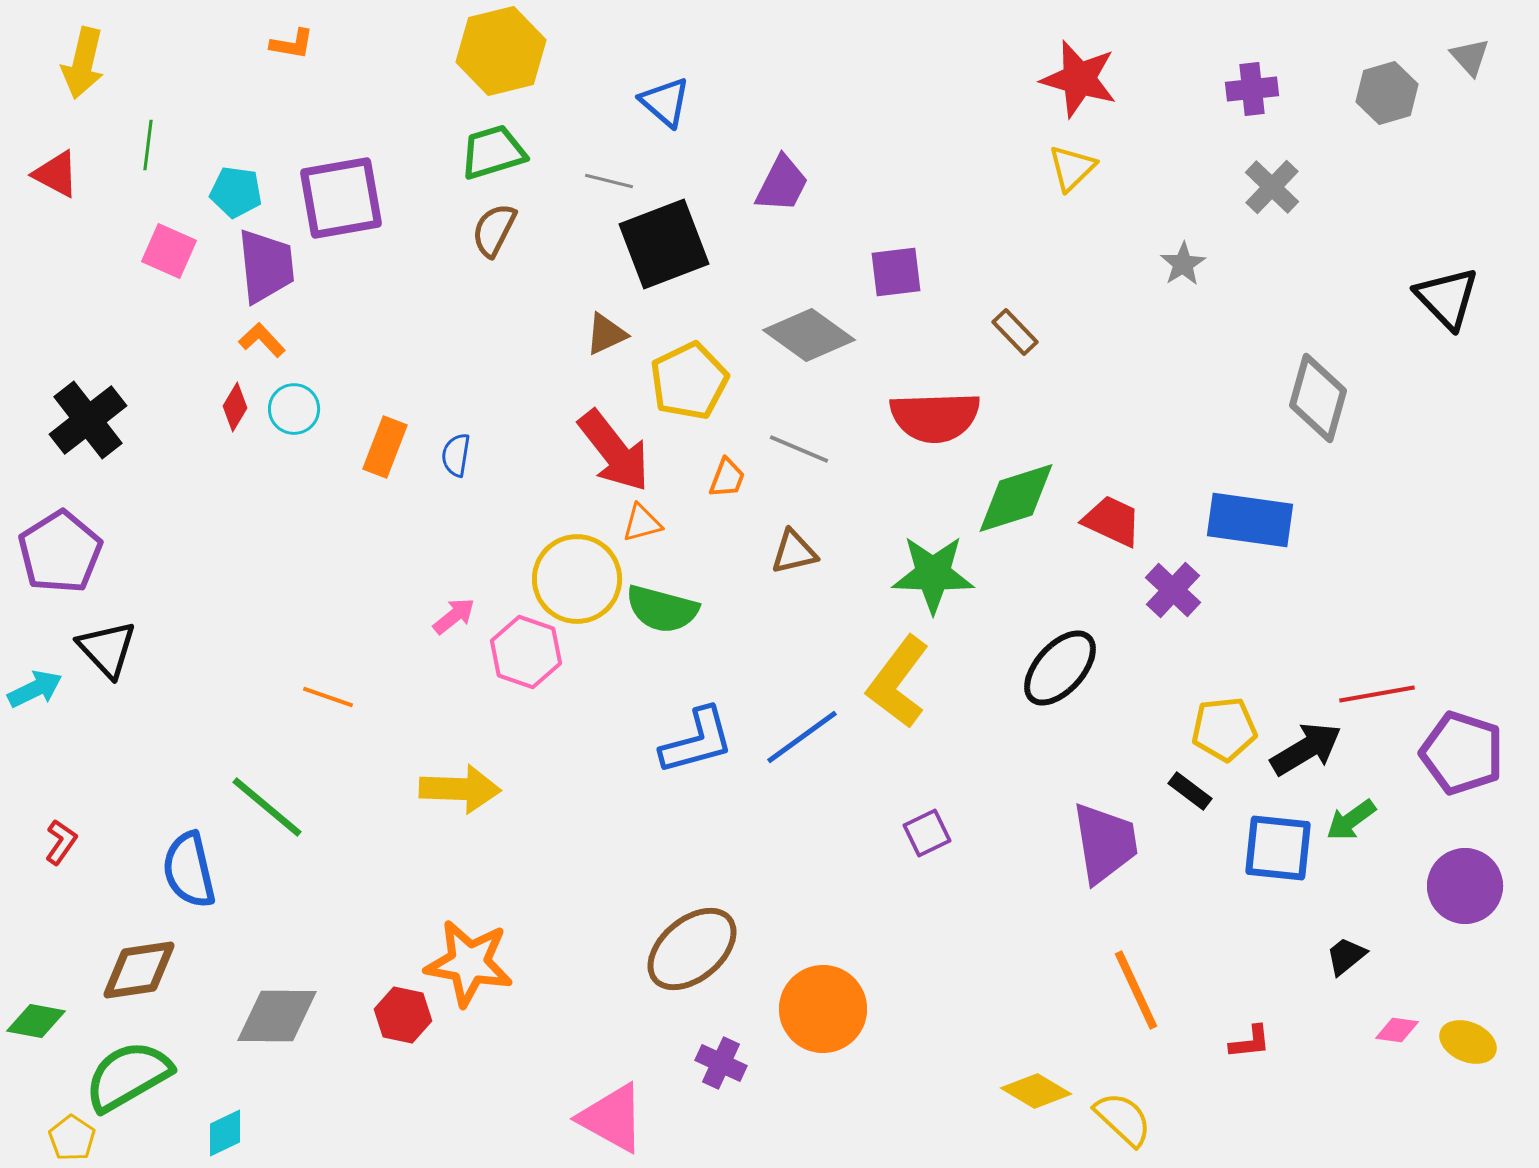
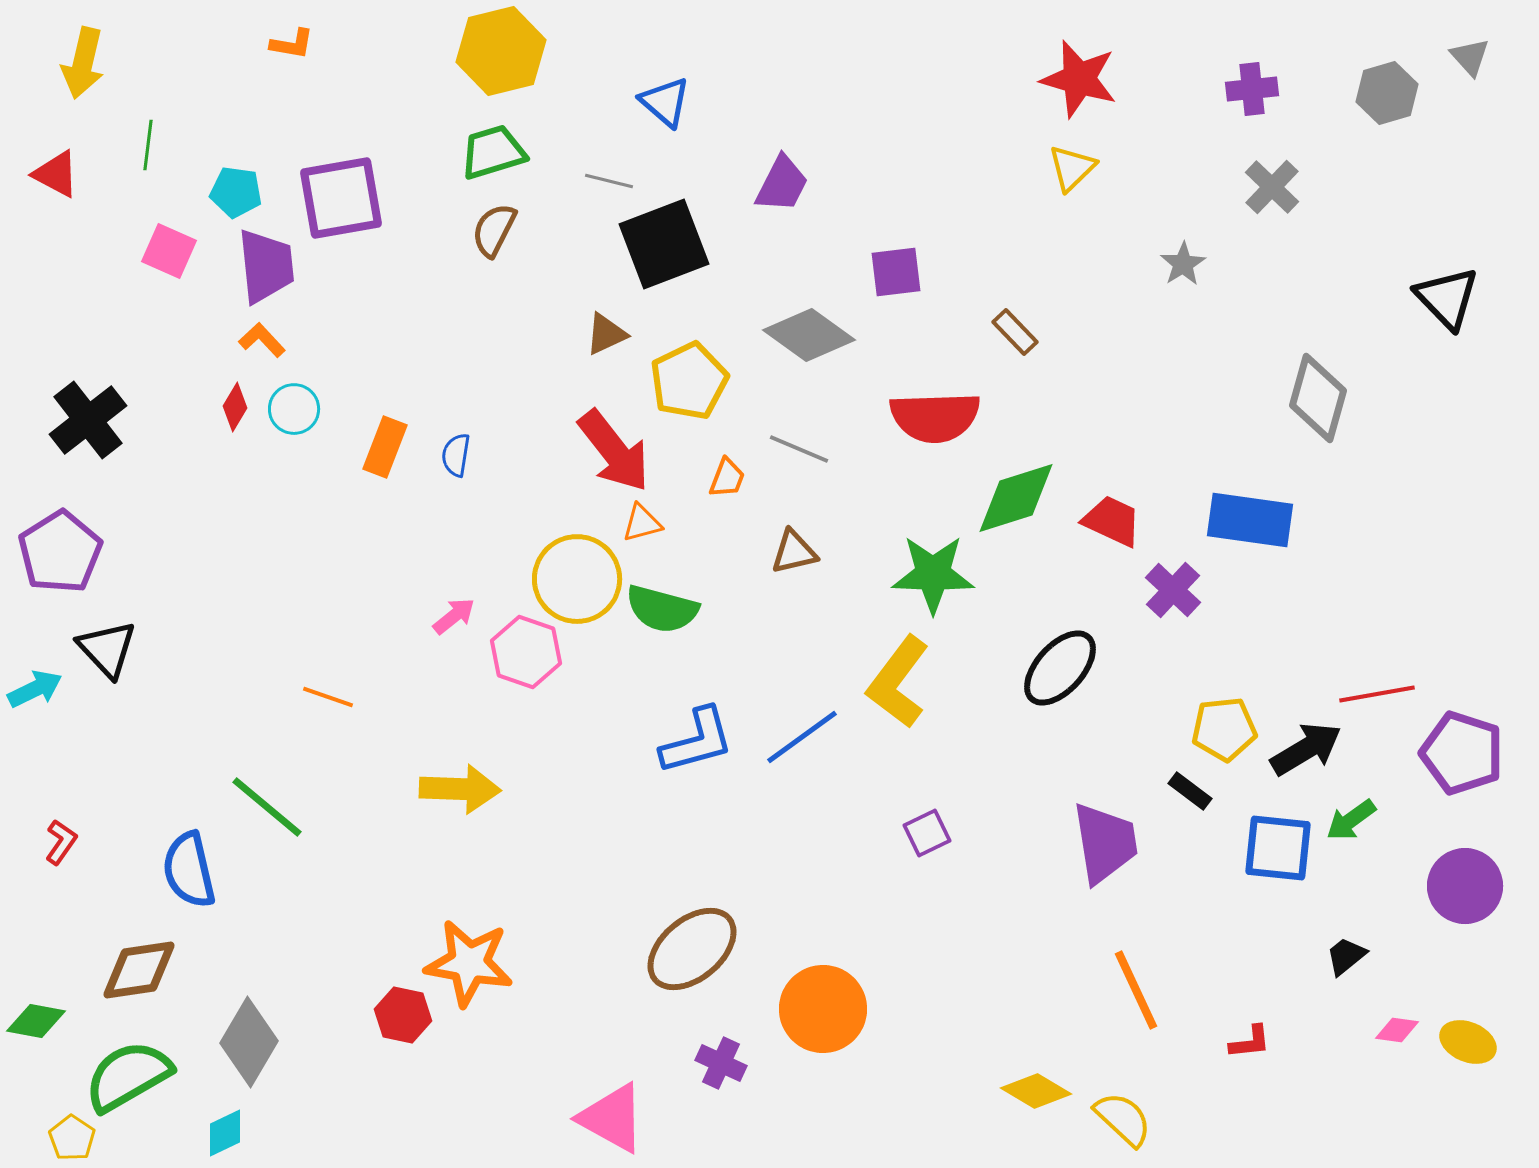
gray diamond at (277, 1016): moved 28 px left, 26 px down; rotated 60 degrees counterclockwise
